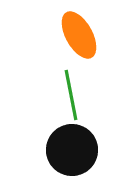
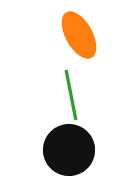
black circle: moved 3 px left
